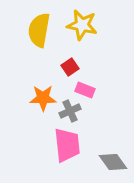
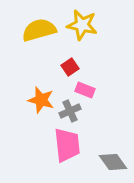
yellow semicircle: rotated 64 degrees clockwise
orange star: moved 2 px left, 2 px down; rotated 16 degrees clockwise
